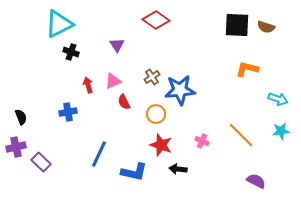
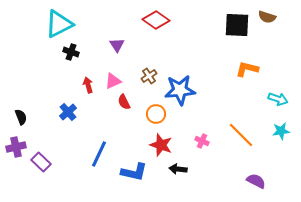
brown semicircle: moved 1 px right, 10 px up
brown cross: moved 3 px left, 1 px up
blue cross: rotated 30 degrees counterclockwise
